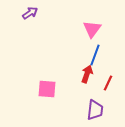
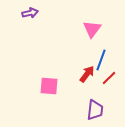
purple arrow: rotated 21 degrees clockwise
blue line: moved 6 px right, 5 px down
red arrow: rotated 18 degrees clockwise
red line: moved 1 px right, 5 px up; rotated 21 degrees clockwise
pink square: moved 2 px right, 3 px up
